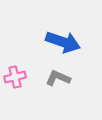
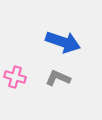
pink cross: rotated 30 degrees clockwise
